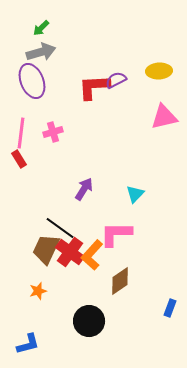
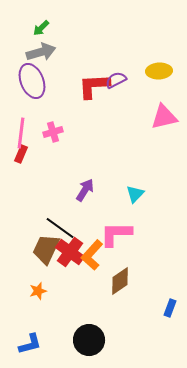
red L-shape: moved 1 px up
red rectangle: moved 2 px right, 5 px up; rotated 54 degrees clockwise
purple arrow: moved 1 px right, 1 px down
black circle: moved 19 px down
blue L-shape: moved 2 px right
